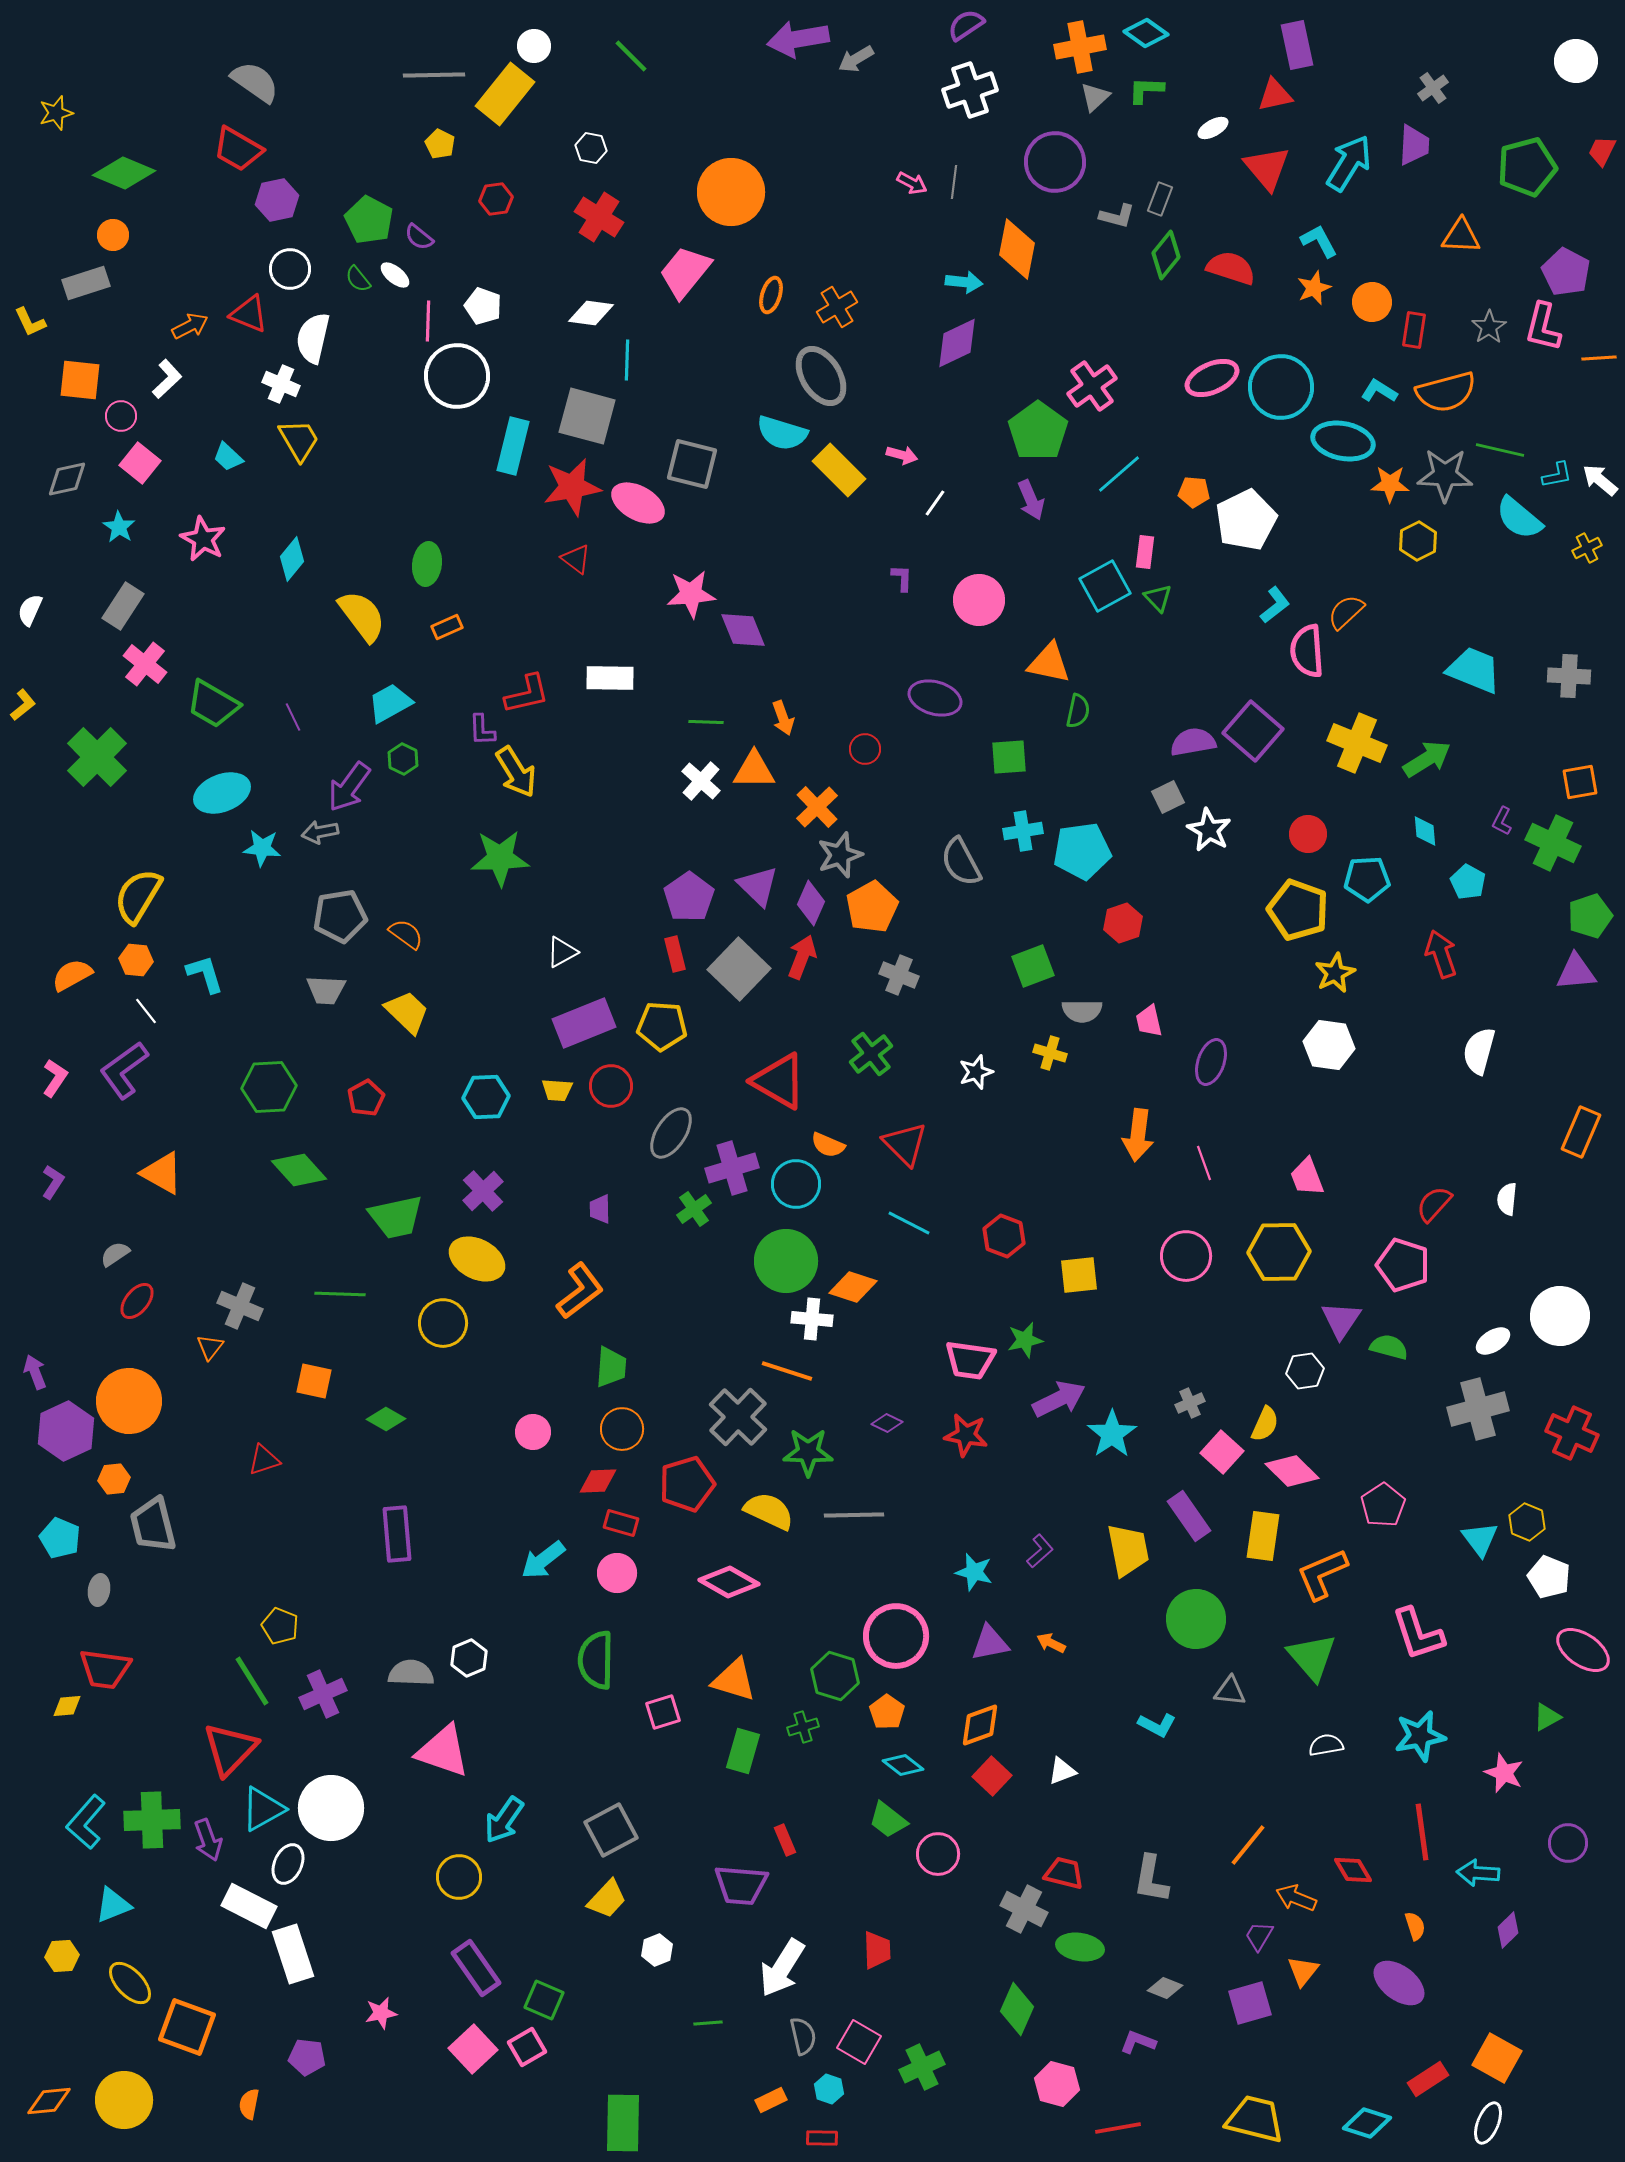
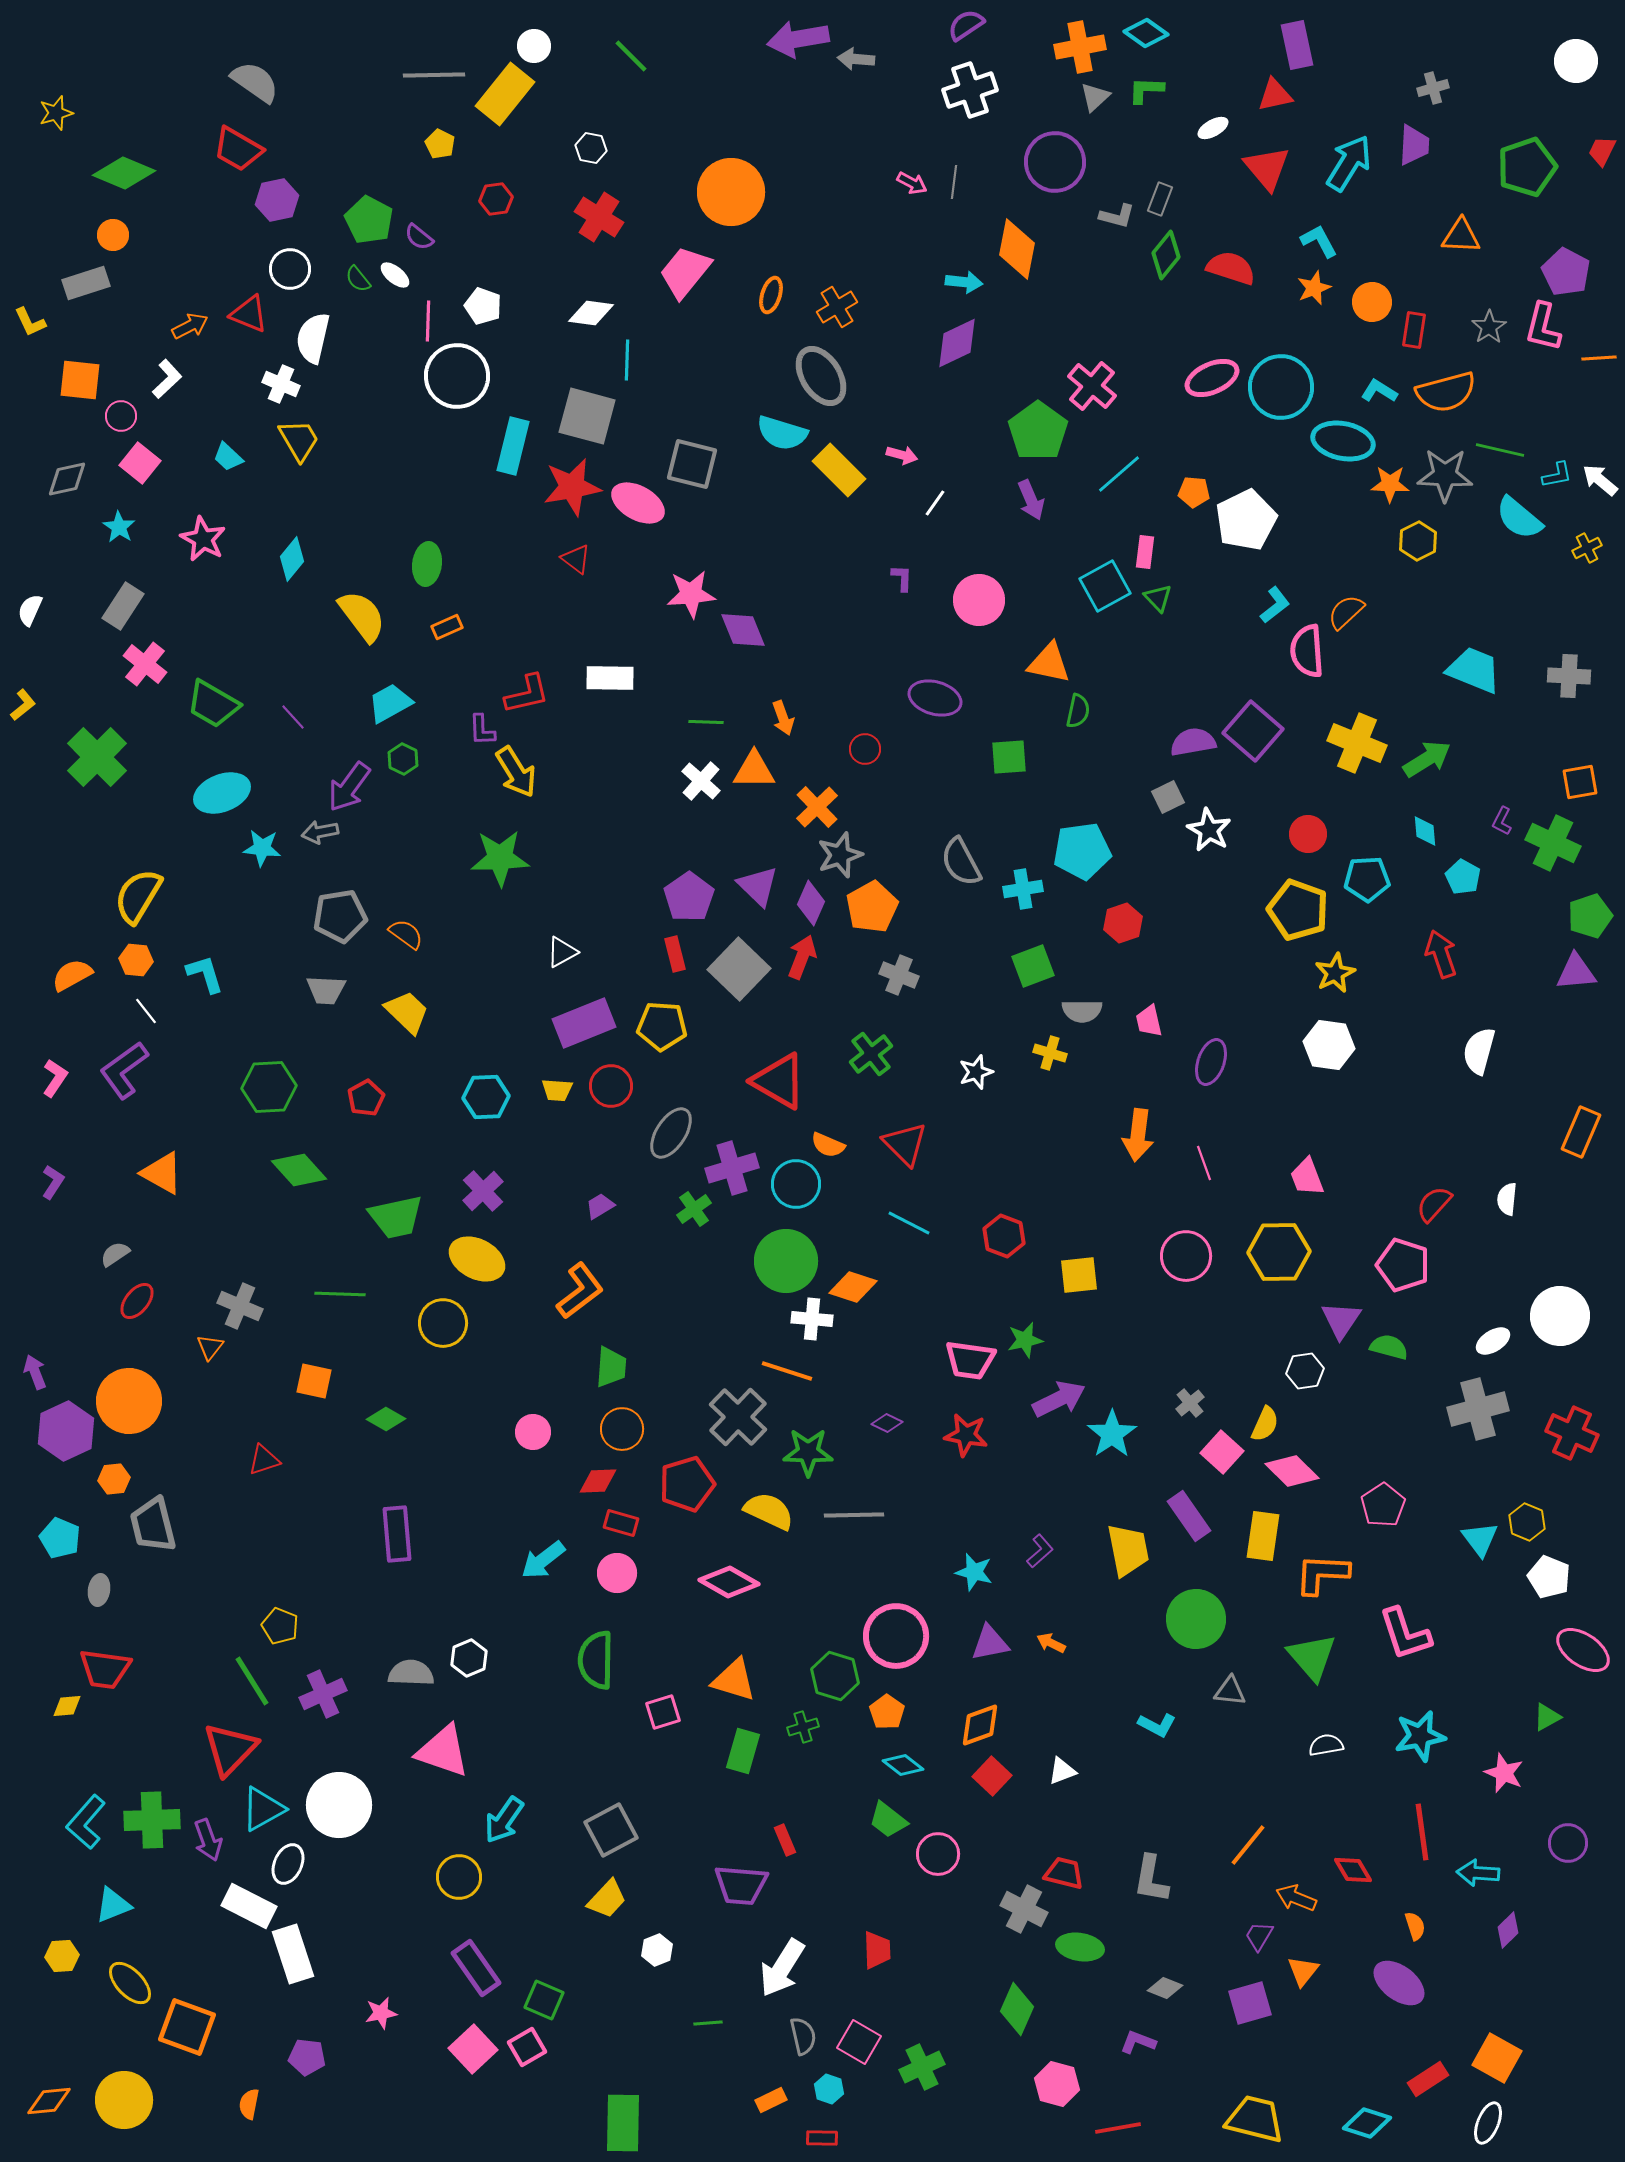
gray arrow at (856, 59): rotated 36 degrees clockwise
gray cross at (1433, 88): rotated 20 degrees clockwise
green pentagon at (1527, 167): rotated 4 degrees counterclockwise
pink cross at (1092, 386): rotated 15 degrees counterclockwise
purple line at (293, 717): rotated 16 degrees counterclockwise
cyan cross at (1023, 831): moved 58 px down
cyan pentagon at (1468, 882): moved 5 px left, 5 px up
purple trapezoid at (600, 1209): moved 3 px up; rotated 60 degrees clockwise
gray cross at (1190, 1403): rotated 16 degrees counterclockwise
orange L-shape at (1322, 1574): rotated 26 degrees clockwise
pink L-shape at (1418, 1634): moved 13 px left
white circle at (331, 1808): moved 8 px right, 3 px up
